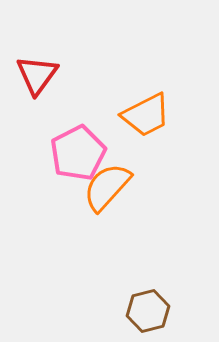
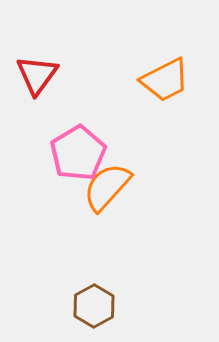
orange trapezoid: moved 19 px right, 35 px up
pink pentagon: rotated 4 degrees counterclockwise
brown hexagon: moved 54 px left, 5 px up; rotated 15 degrees counterclockwise
